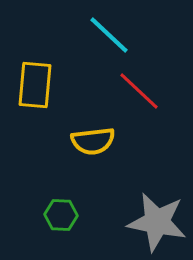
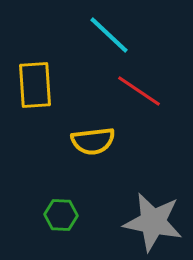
yellow rectangle: rotated 9 degrees counterclockwise
red line: rotated 9 degrees counterclockwise
gray star: moved 4 px left
